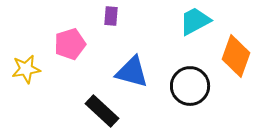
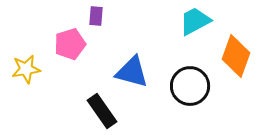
purple rectangle: moved 15 px left
black rectangle: rotated 12 degrees clockwise
